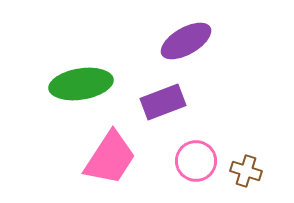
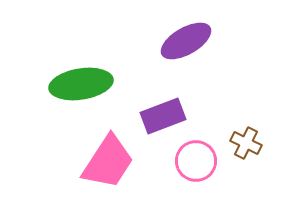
purple rectangle: moved 14 px down
pink trapezoid: moved 2 px left, 4 px down
brown cross: moved 28 px up; rotated 8 degrees clockwise
